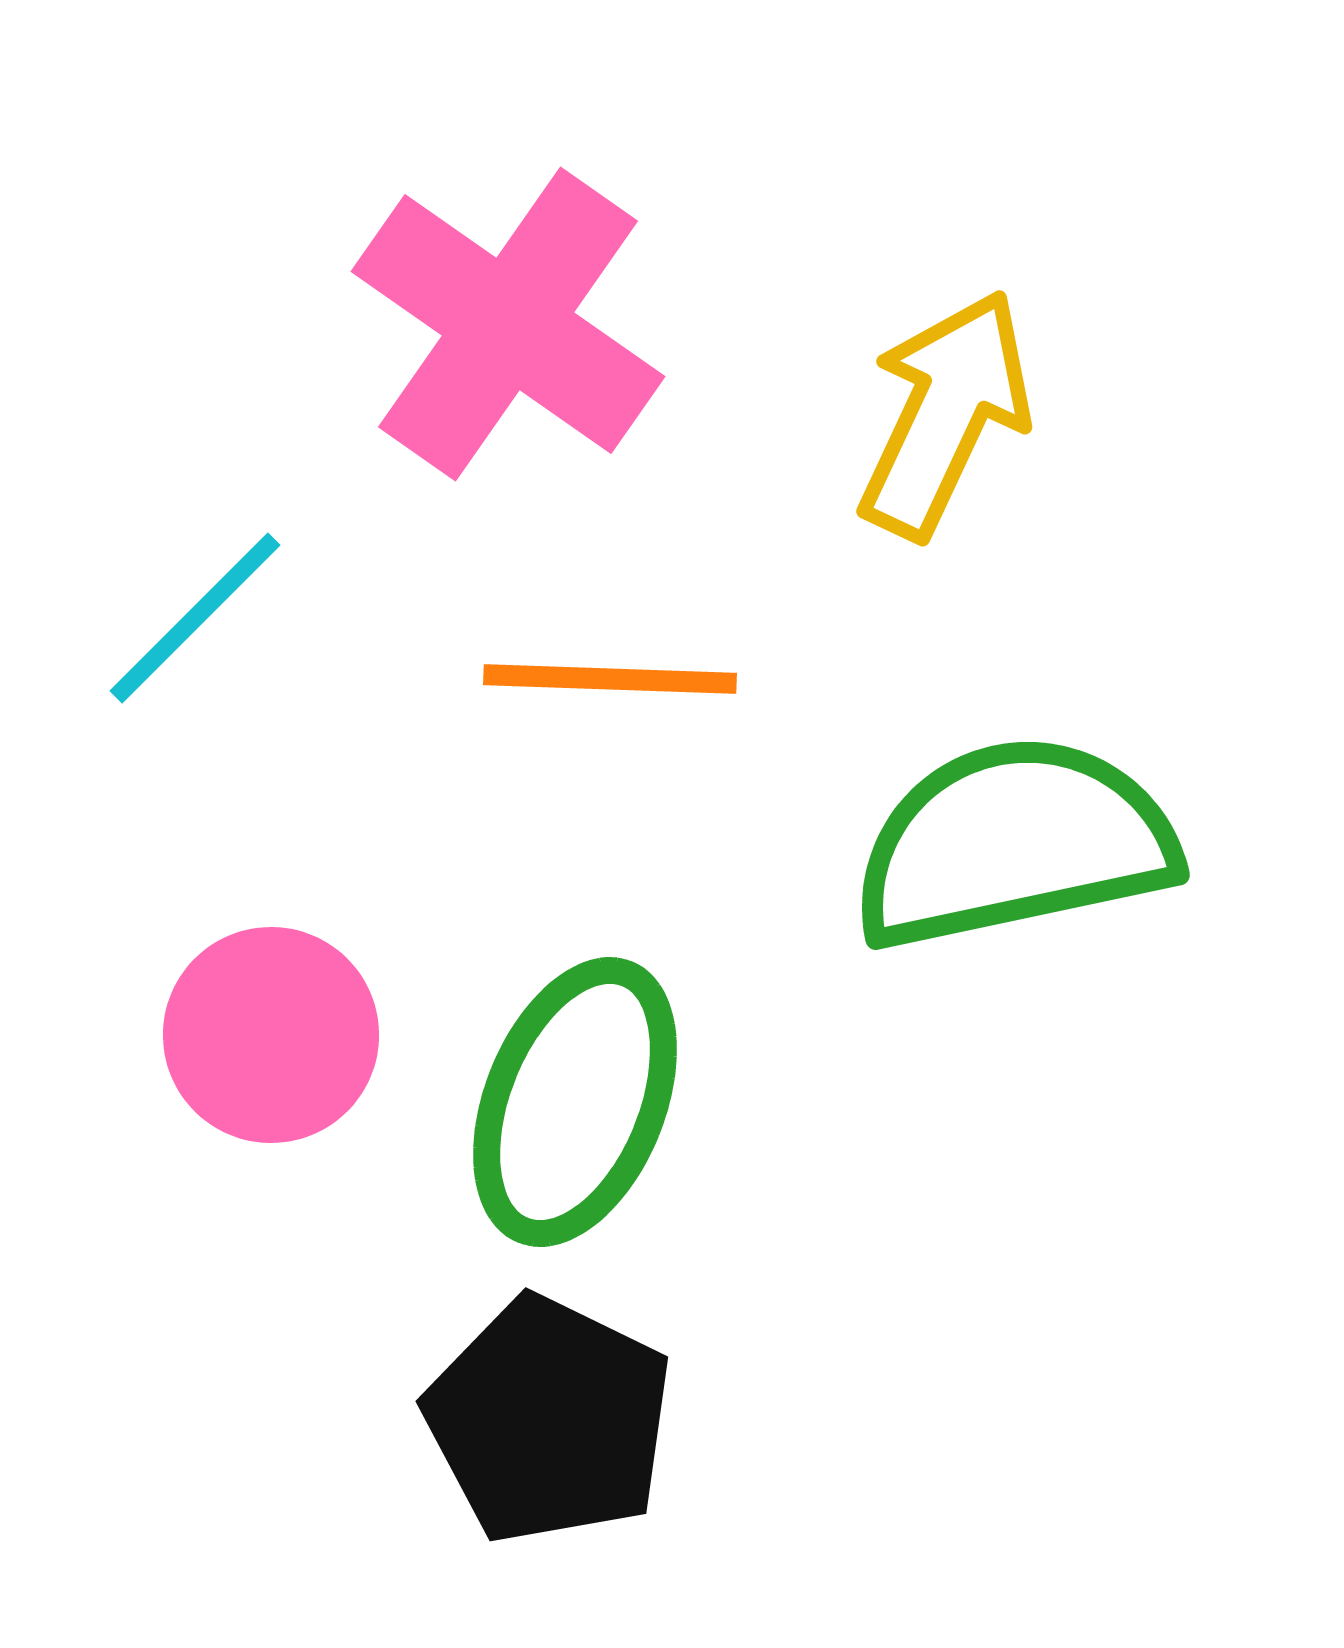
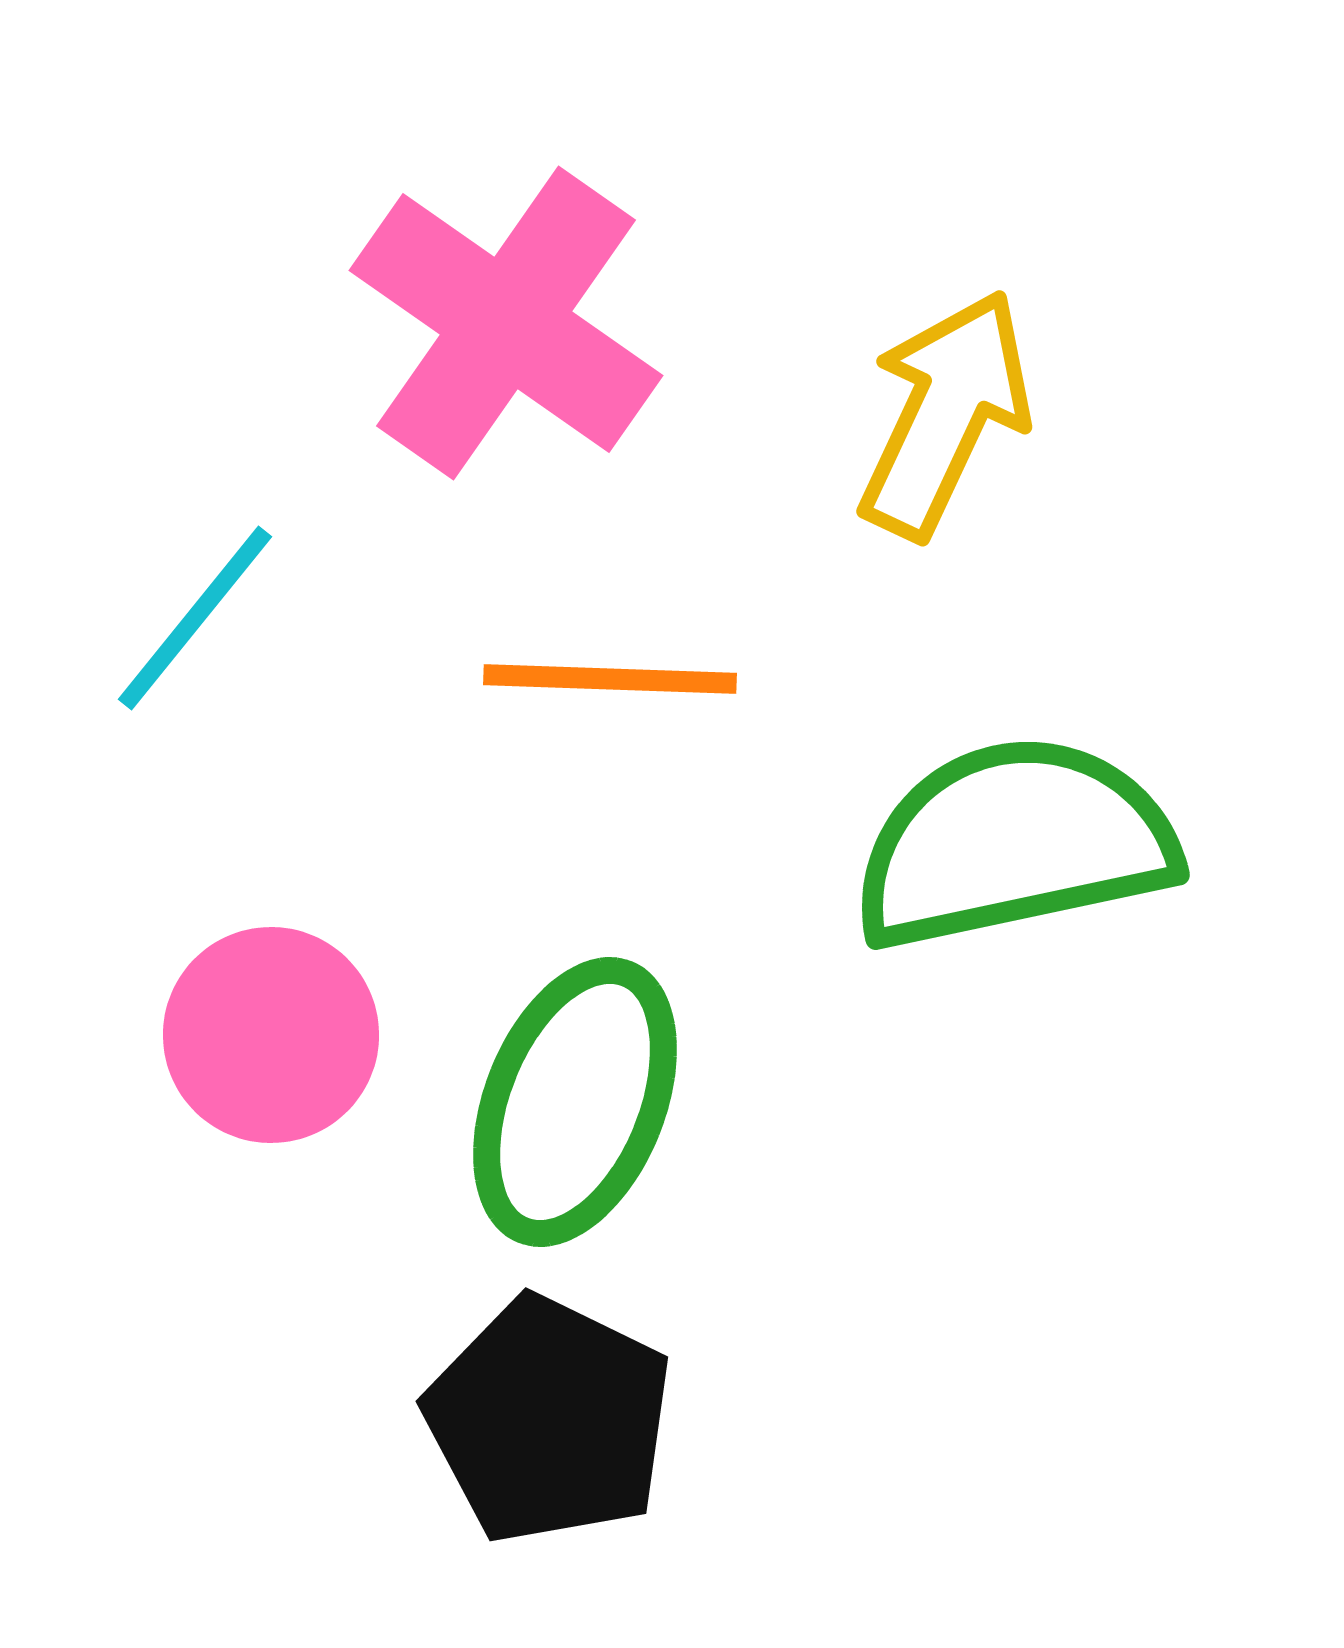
pink cross: moved 2 px left, 1 px up
cyan line: rotated 6 degrees counterclockwise
